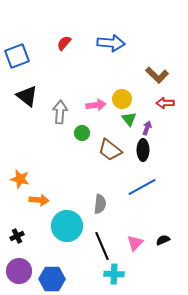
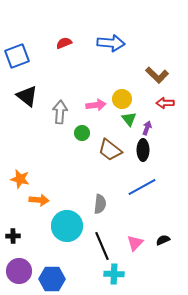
red semicircle: rotated 28 degrees clockwise
black cross: moved 4 px left; rotated 24 degrees clockwise
